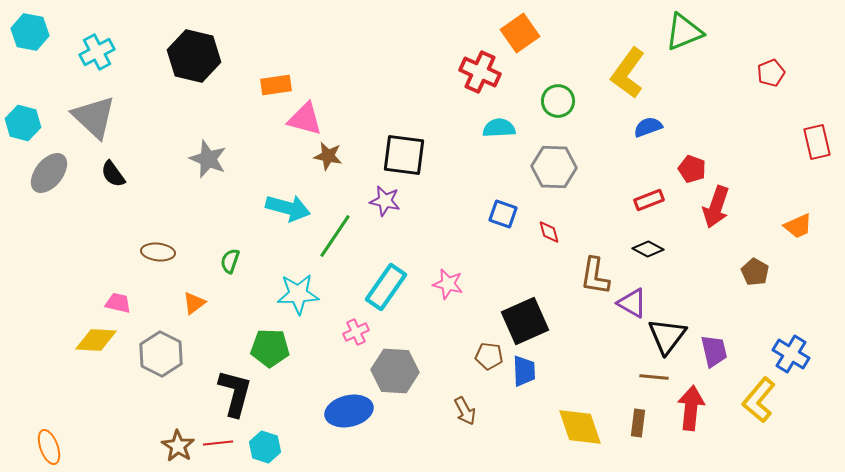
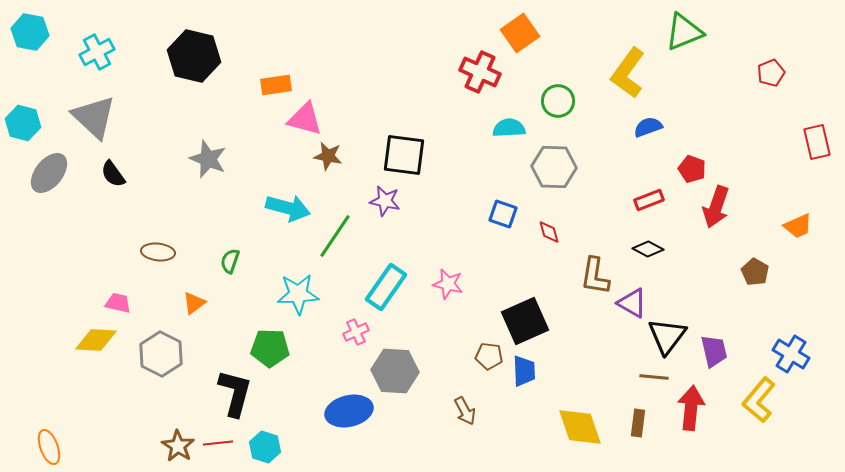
cyan semicircle at (499, 128): moved 10 px right
